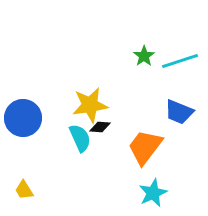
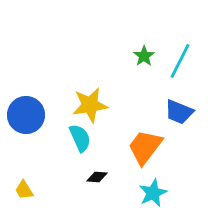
cyan line: rotated 45 degrees counterclockwise
blue circle: moved 3 px right, 3 px up
black diamond: moved 3 px left, 50 px down
